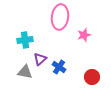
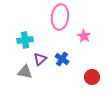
pink star: moved 1 px down; rotated 24 degrees counterclockwise
blue cross: moved 3 px right, 8 px up
